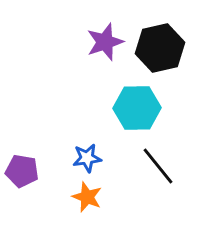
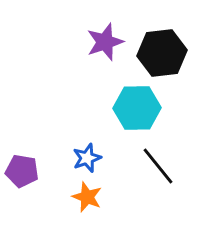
black hexagon: moved 2 px right, 5 px down; rotated 6 degrees clockwise
blue star: rotated 12 degrees counterclockwise
